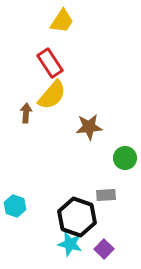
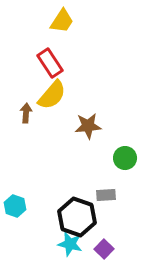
brown star: moved 1 px left, 1 px up
